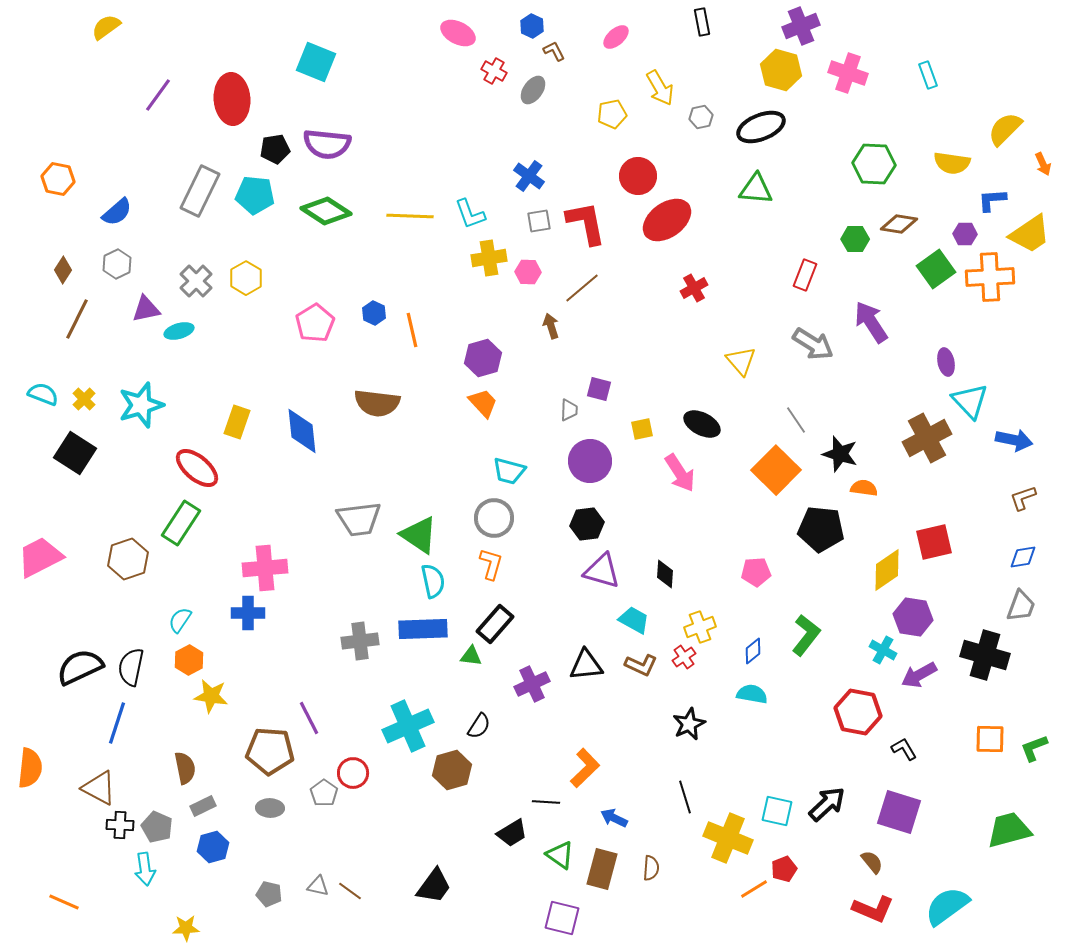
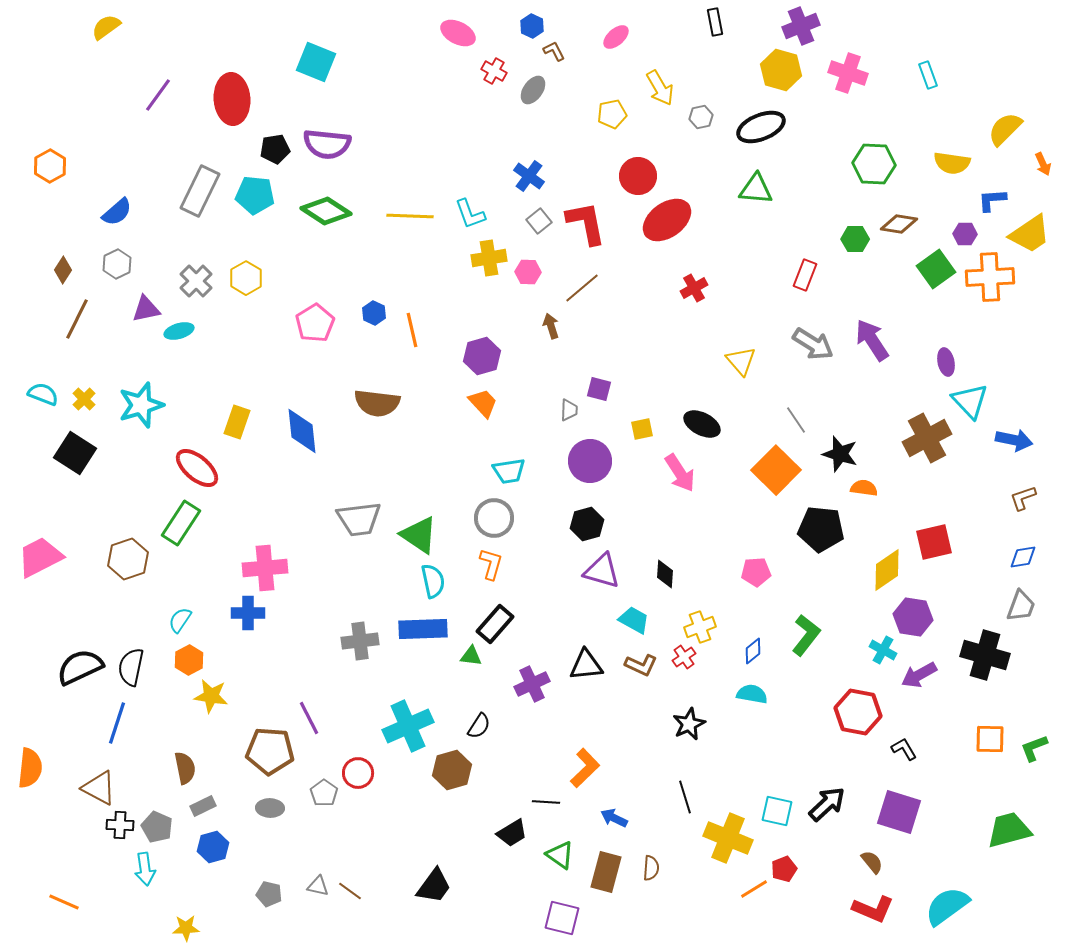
black rectangle at (702, 22): moved 13 px right
orange hexagon at (58, 179): moved 8 px left, 13 px up; rotated 20 degrees clockwise
gray square at (539, 221): rotated 30 degrees counterclockwise
purple arrow at (871, 322): moved 1 px right, 18 px down
purple hexagon at (483, 358): moved 1 px left, 2 px up
cyan trapezoid at (509, 471): rotated 24 degrees counterclockwise
black hexagon at (587, 524): rotated 8 degrees counterclockwise
red circle at (353, 773): moved 5 px right
brown rectangle at (602, 869): moved 4 px right, 3 px down
